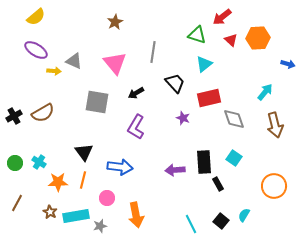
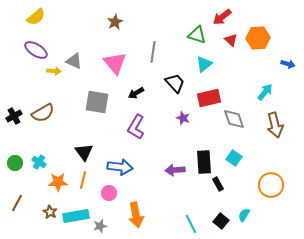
orange circle at (274, 186): moved 3 px left, 1 px up
pink circle at (107, 198): moved 2 px right, 5 px up
